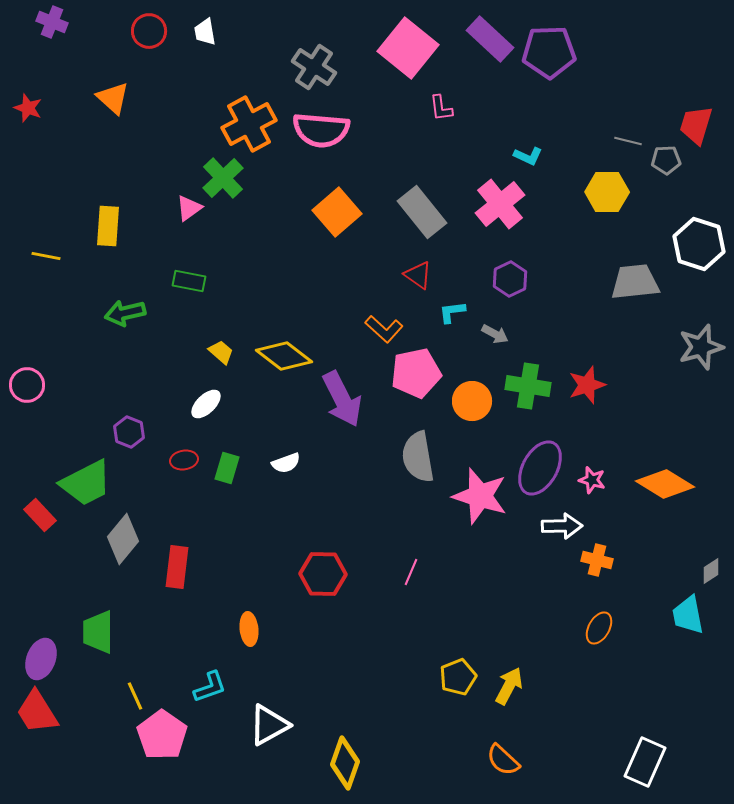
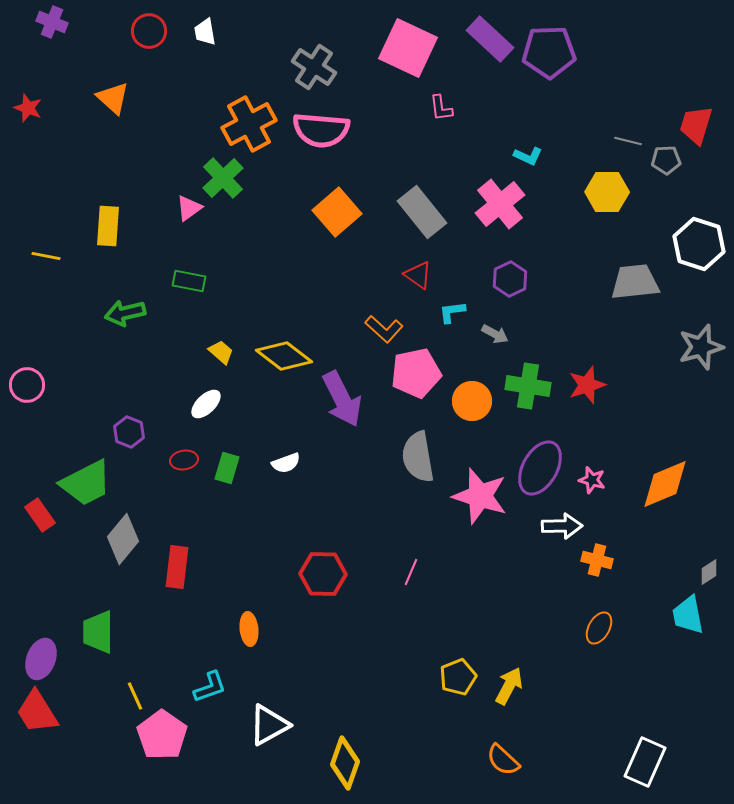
pink square at (408, 48): rotated 14 degrees counterclockwise
orange diamond at (665, 484): rotated 54 degrees counterclockwise
red rectangle at (40, 515): rotated 8 degrees clockwise
gray diamond at (711, 571): moved 2 px left, 1 px down
